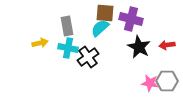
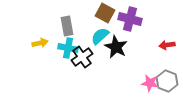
brown square: rotated 24 degrees clockwise
purple cross: moved 1 px left
cyan semicircle: moved 8 px down
black star: moved 23 px left
black cross: moved 6 px left
gray hexagon: rotated 20 degrees clockwise
